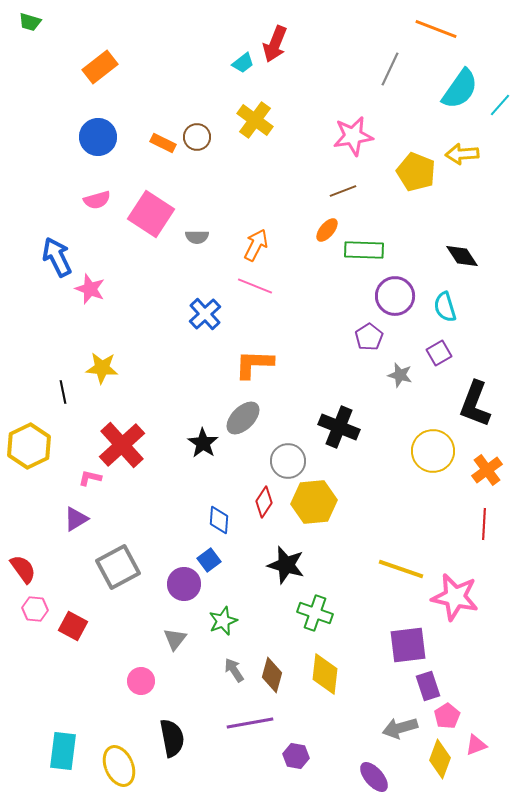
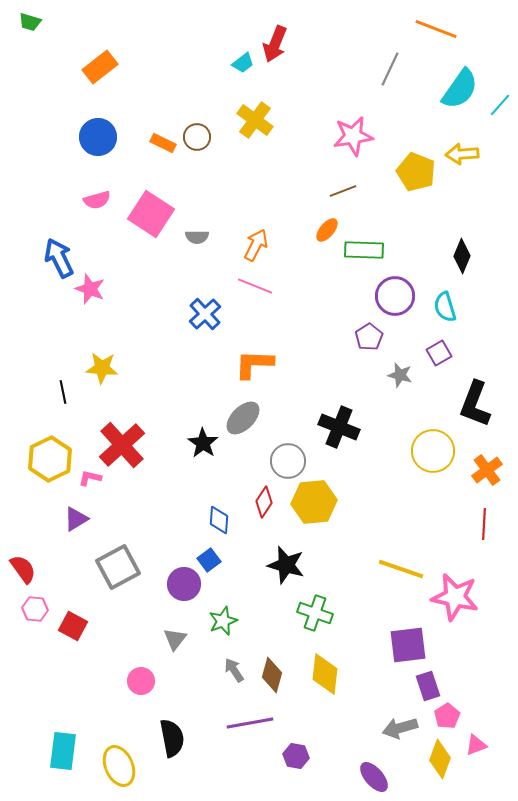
black diamond at (462, 256): rotated 56 degrees clockwise
blue arrow at (57, 257): moved 2 px right, 1 px down
yellow hexagon at (29, 446): moved 21 px right, 13 px down
